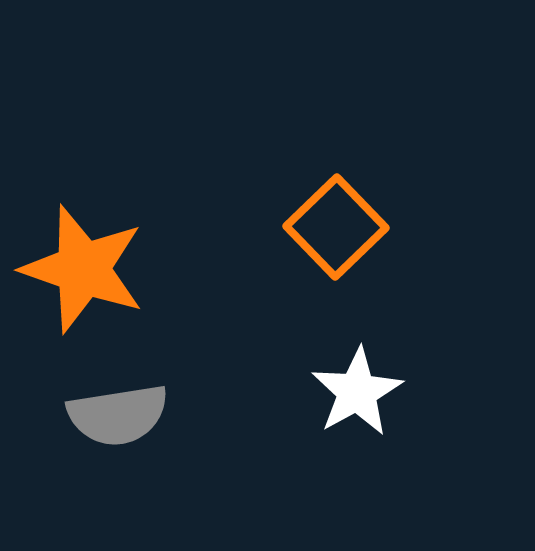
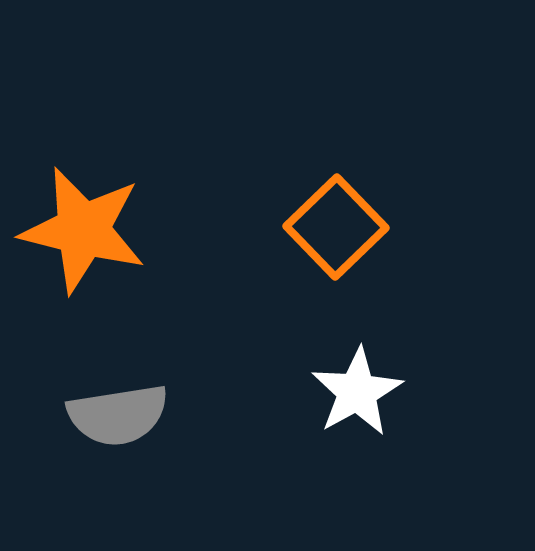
orange star: moved 39 px up; rotated 5 degrees counterclockwise
